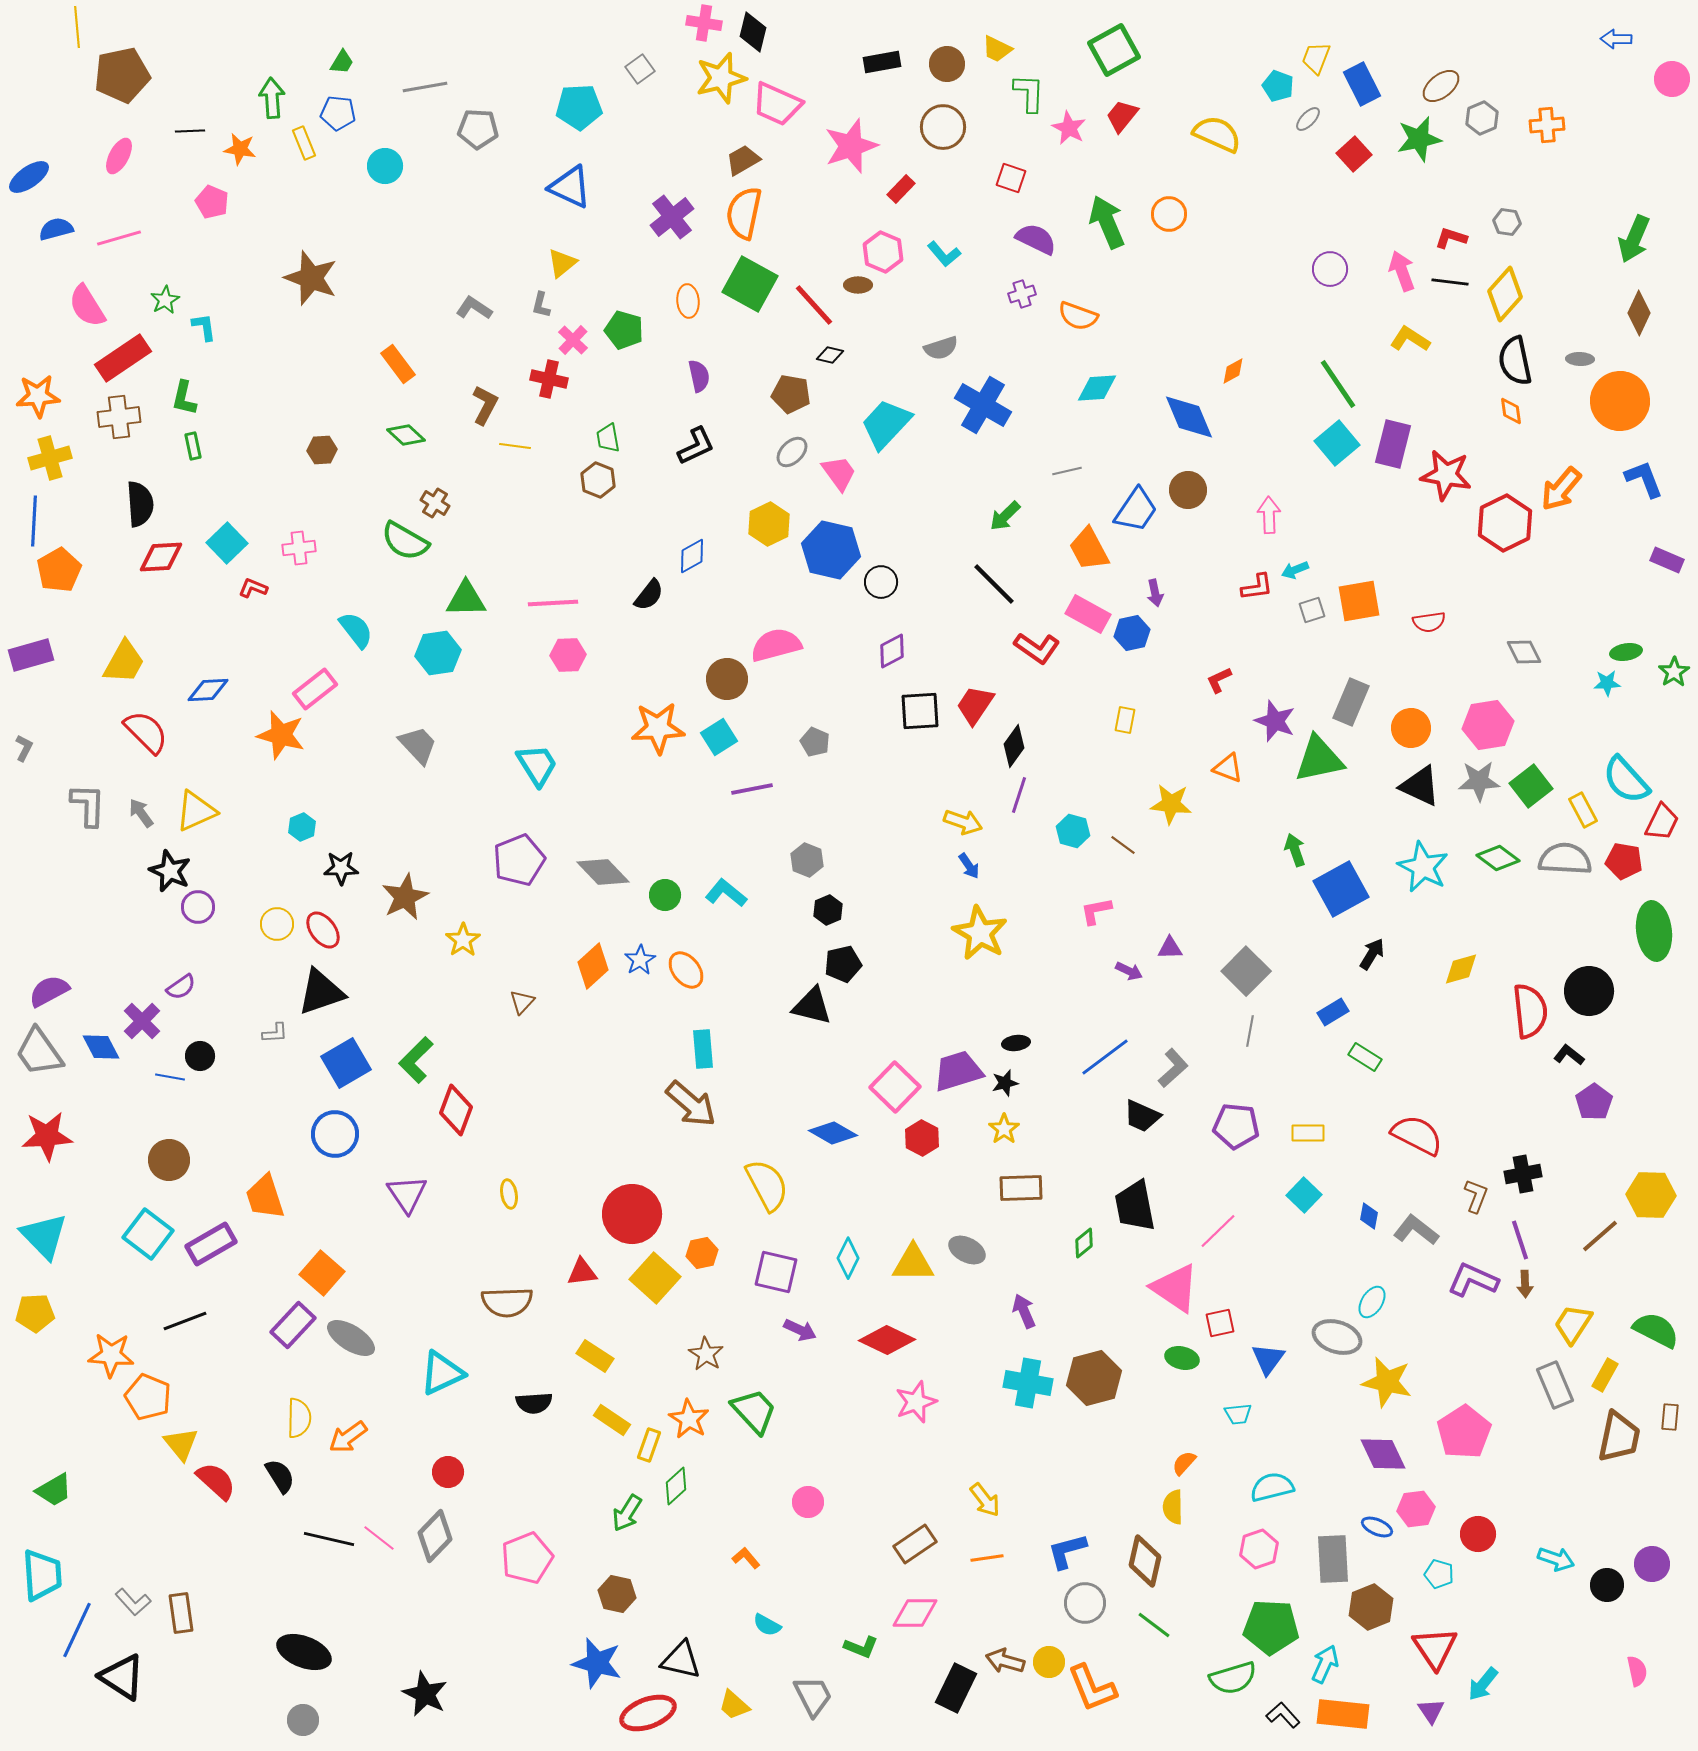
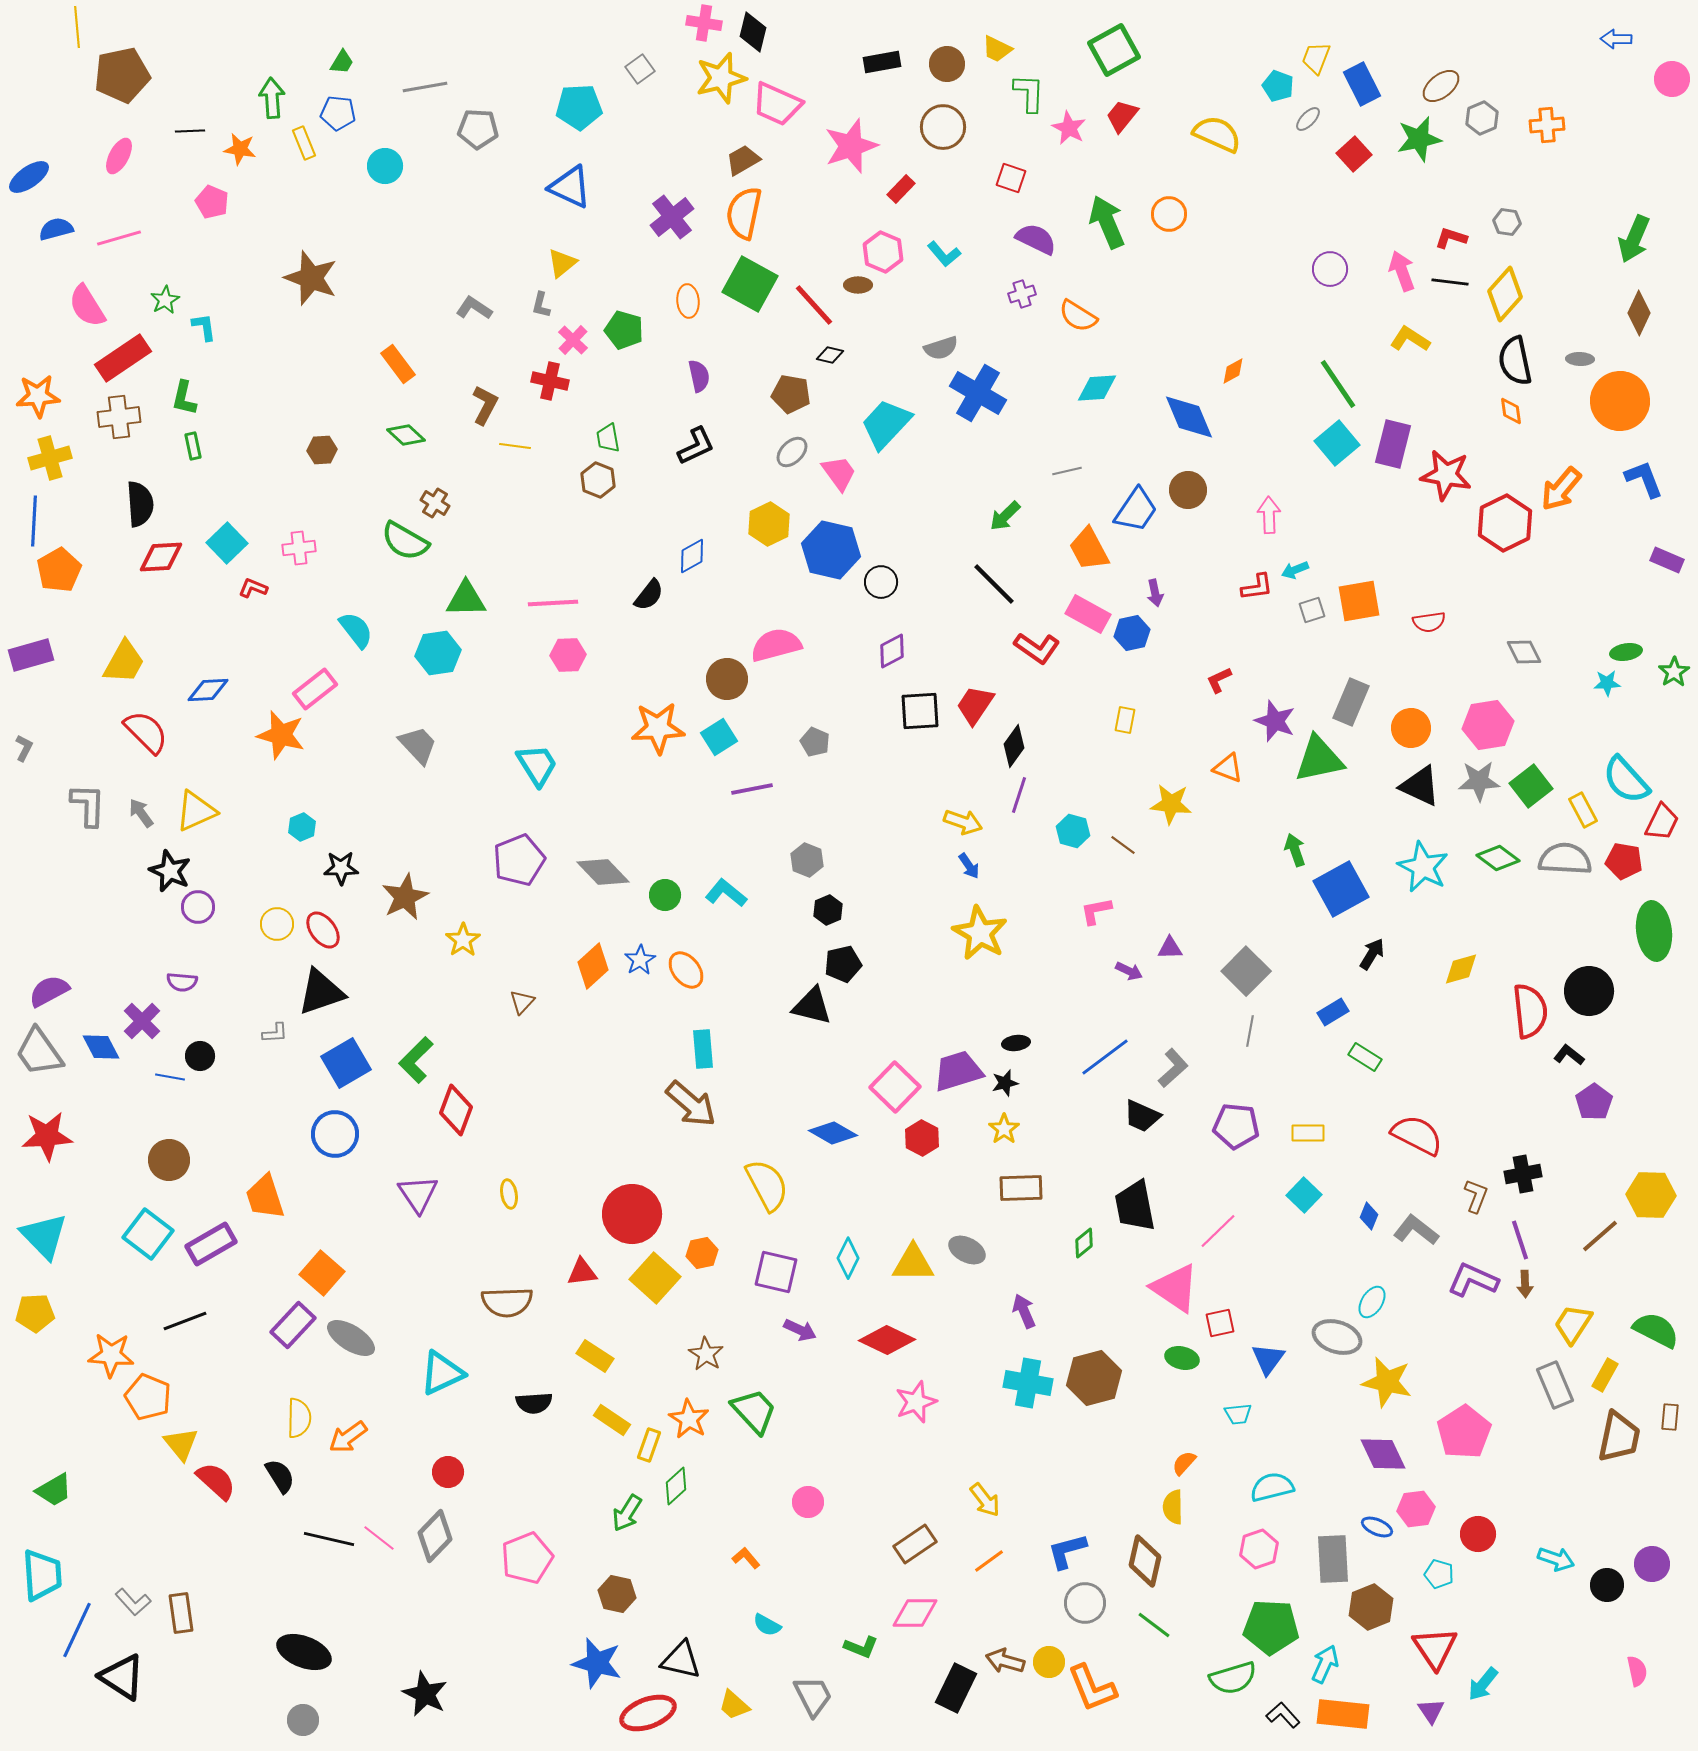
orange semicircle at (1078, 316): rotated 12 degrees clockwise
red cross at (549, 379): moved 1 px right, 2 px down
blue cross at (983, 405): moved 5 px left, 12 px up
purple semicircle at (181, 987): moved 1 px right, 5 px up; rotated 40 degrees clockwise
purple triangle at (407, 1194): moved 11 px right
blue diamond at (1369, 1216): rotated 12 degrees clockwise
orange line at (987, 1558): moved 2 px right, 3 px down; rotated 28 degrees counterclockwise
